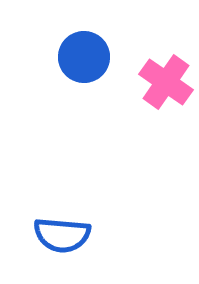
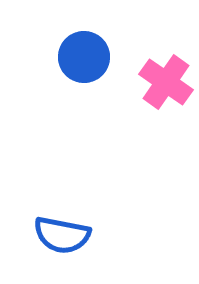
blue semicircle: rotated 6 degrees clockwise
